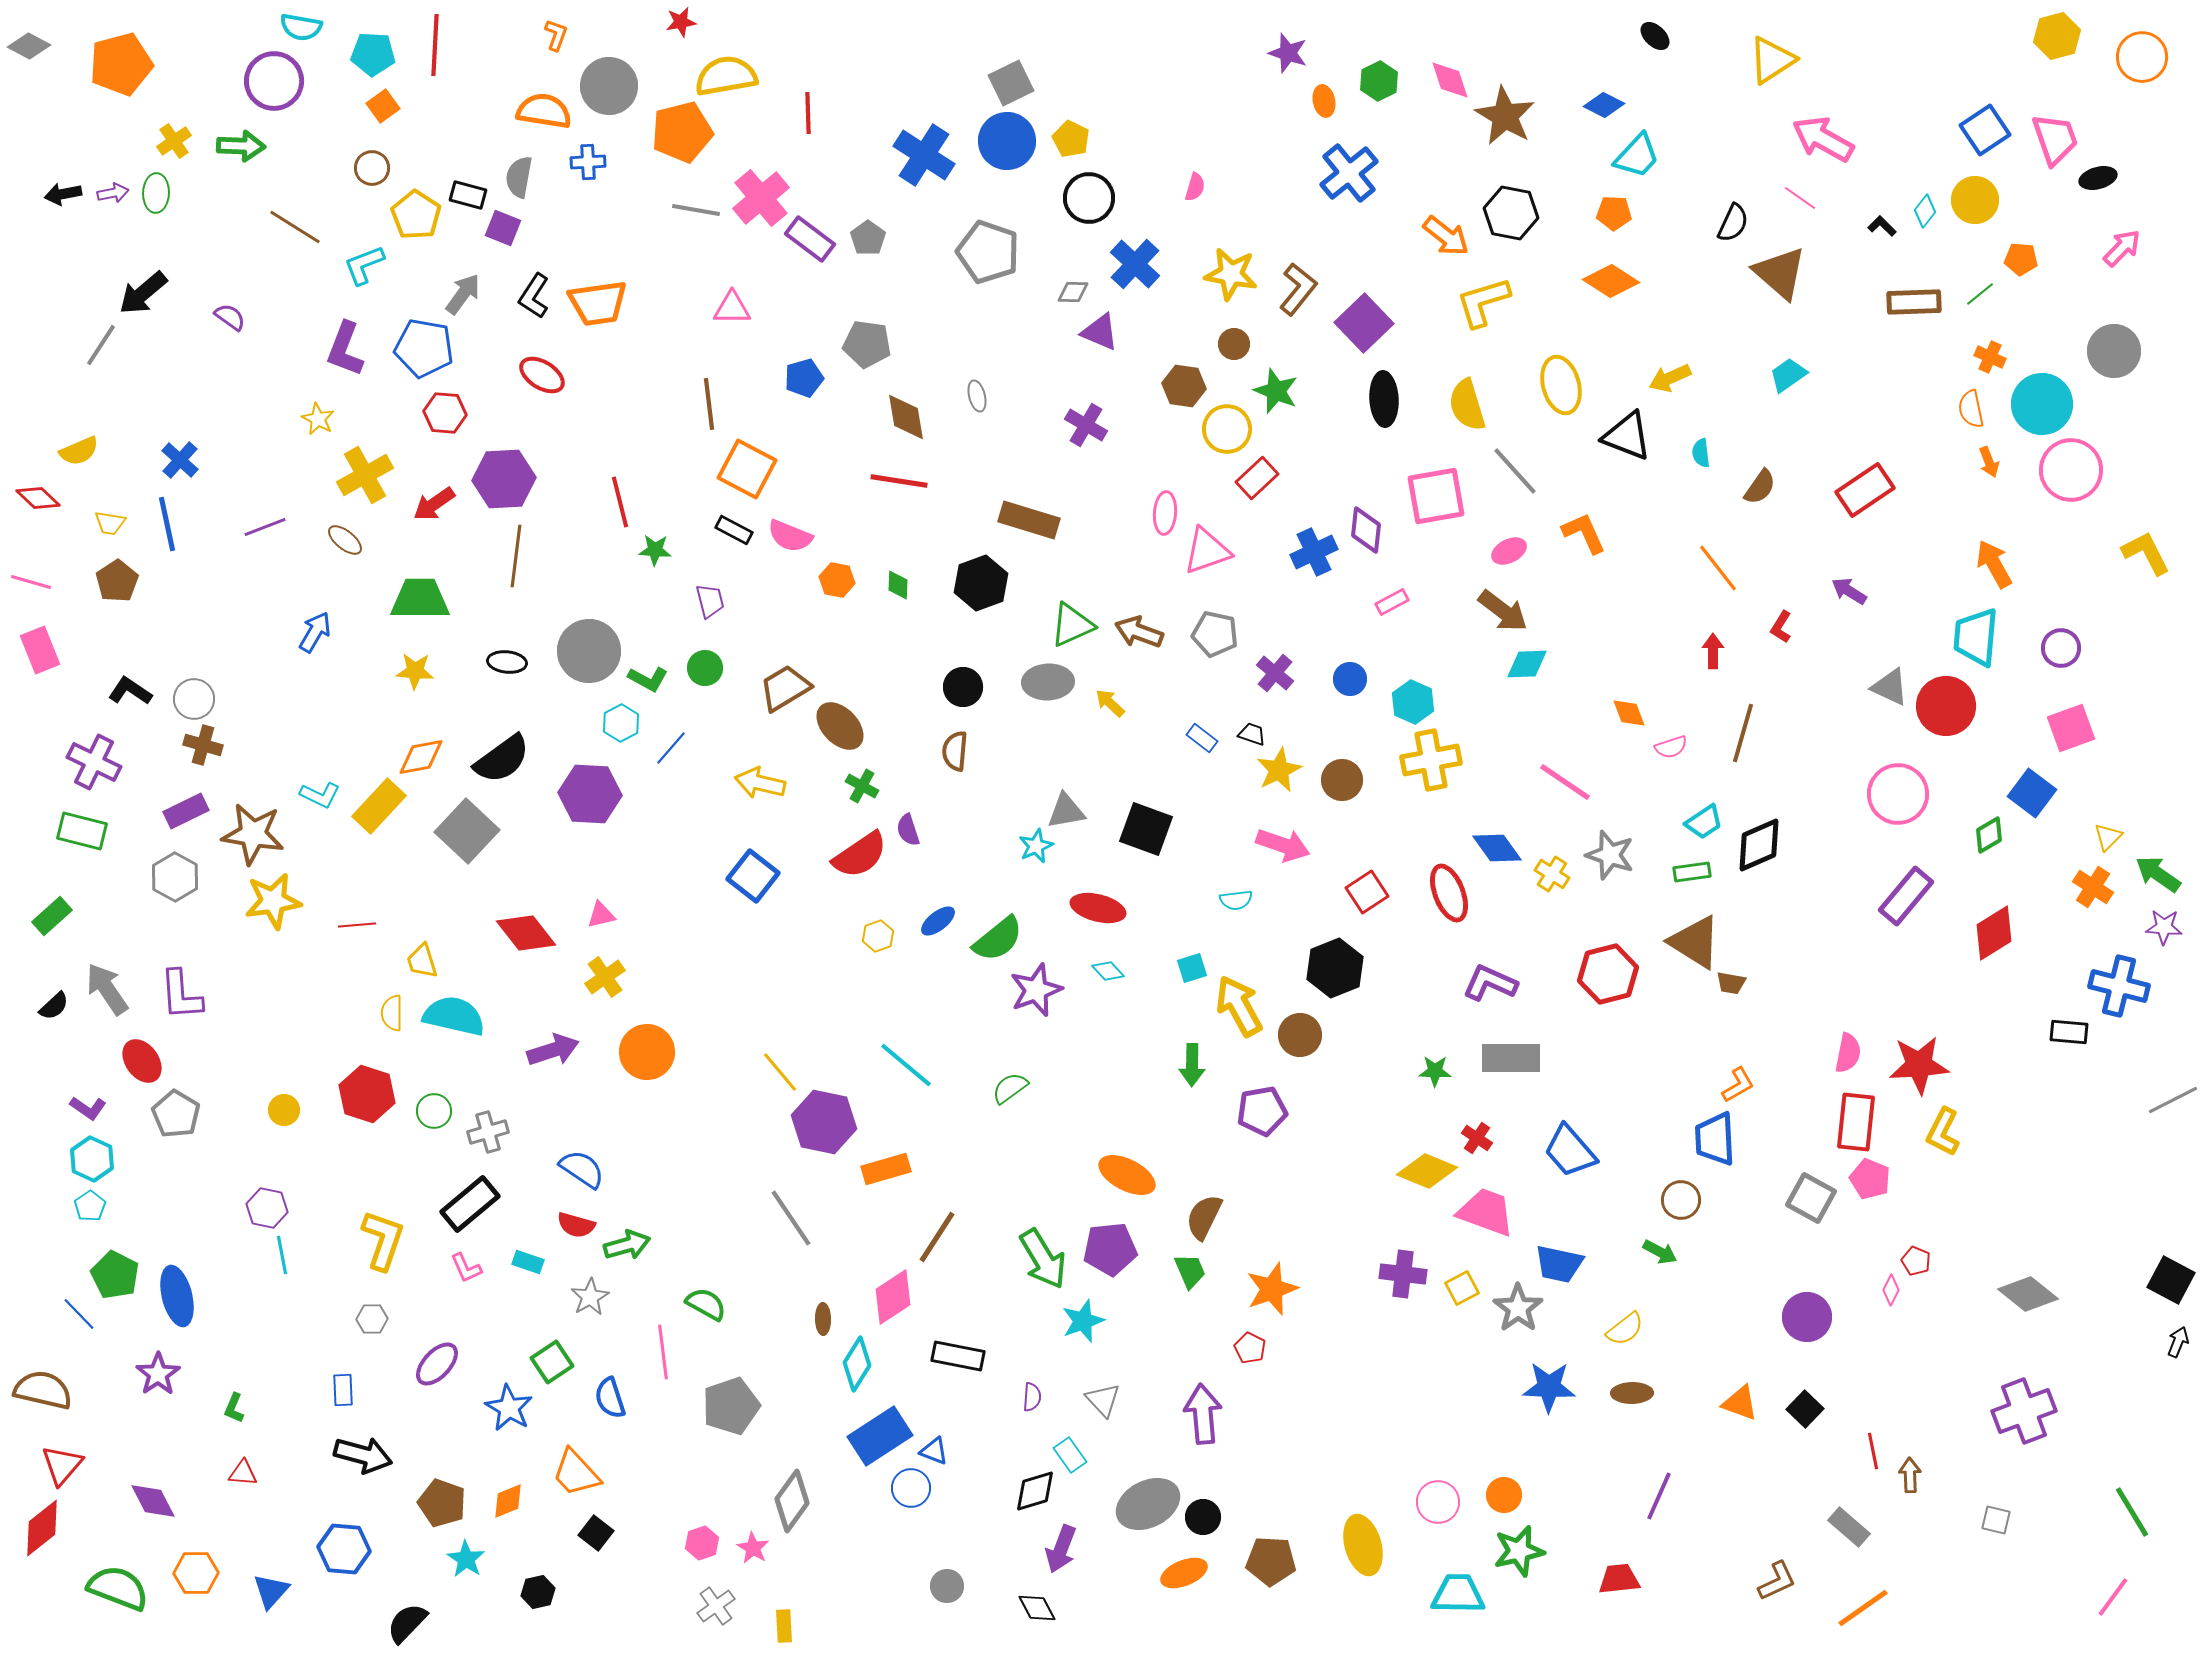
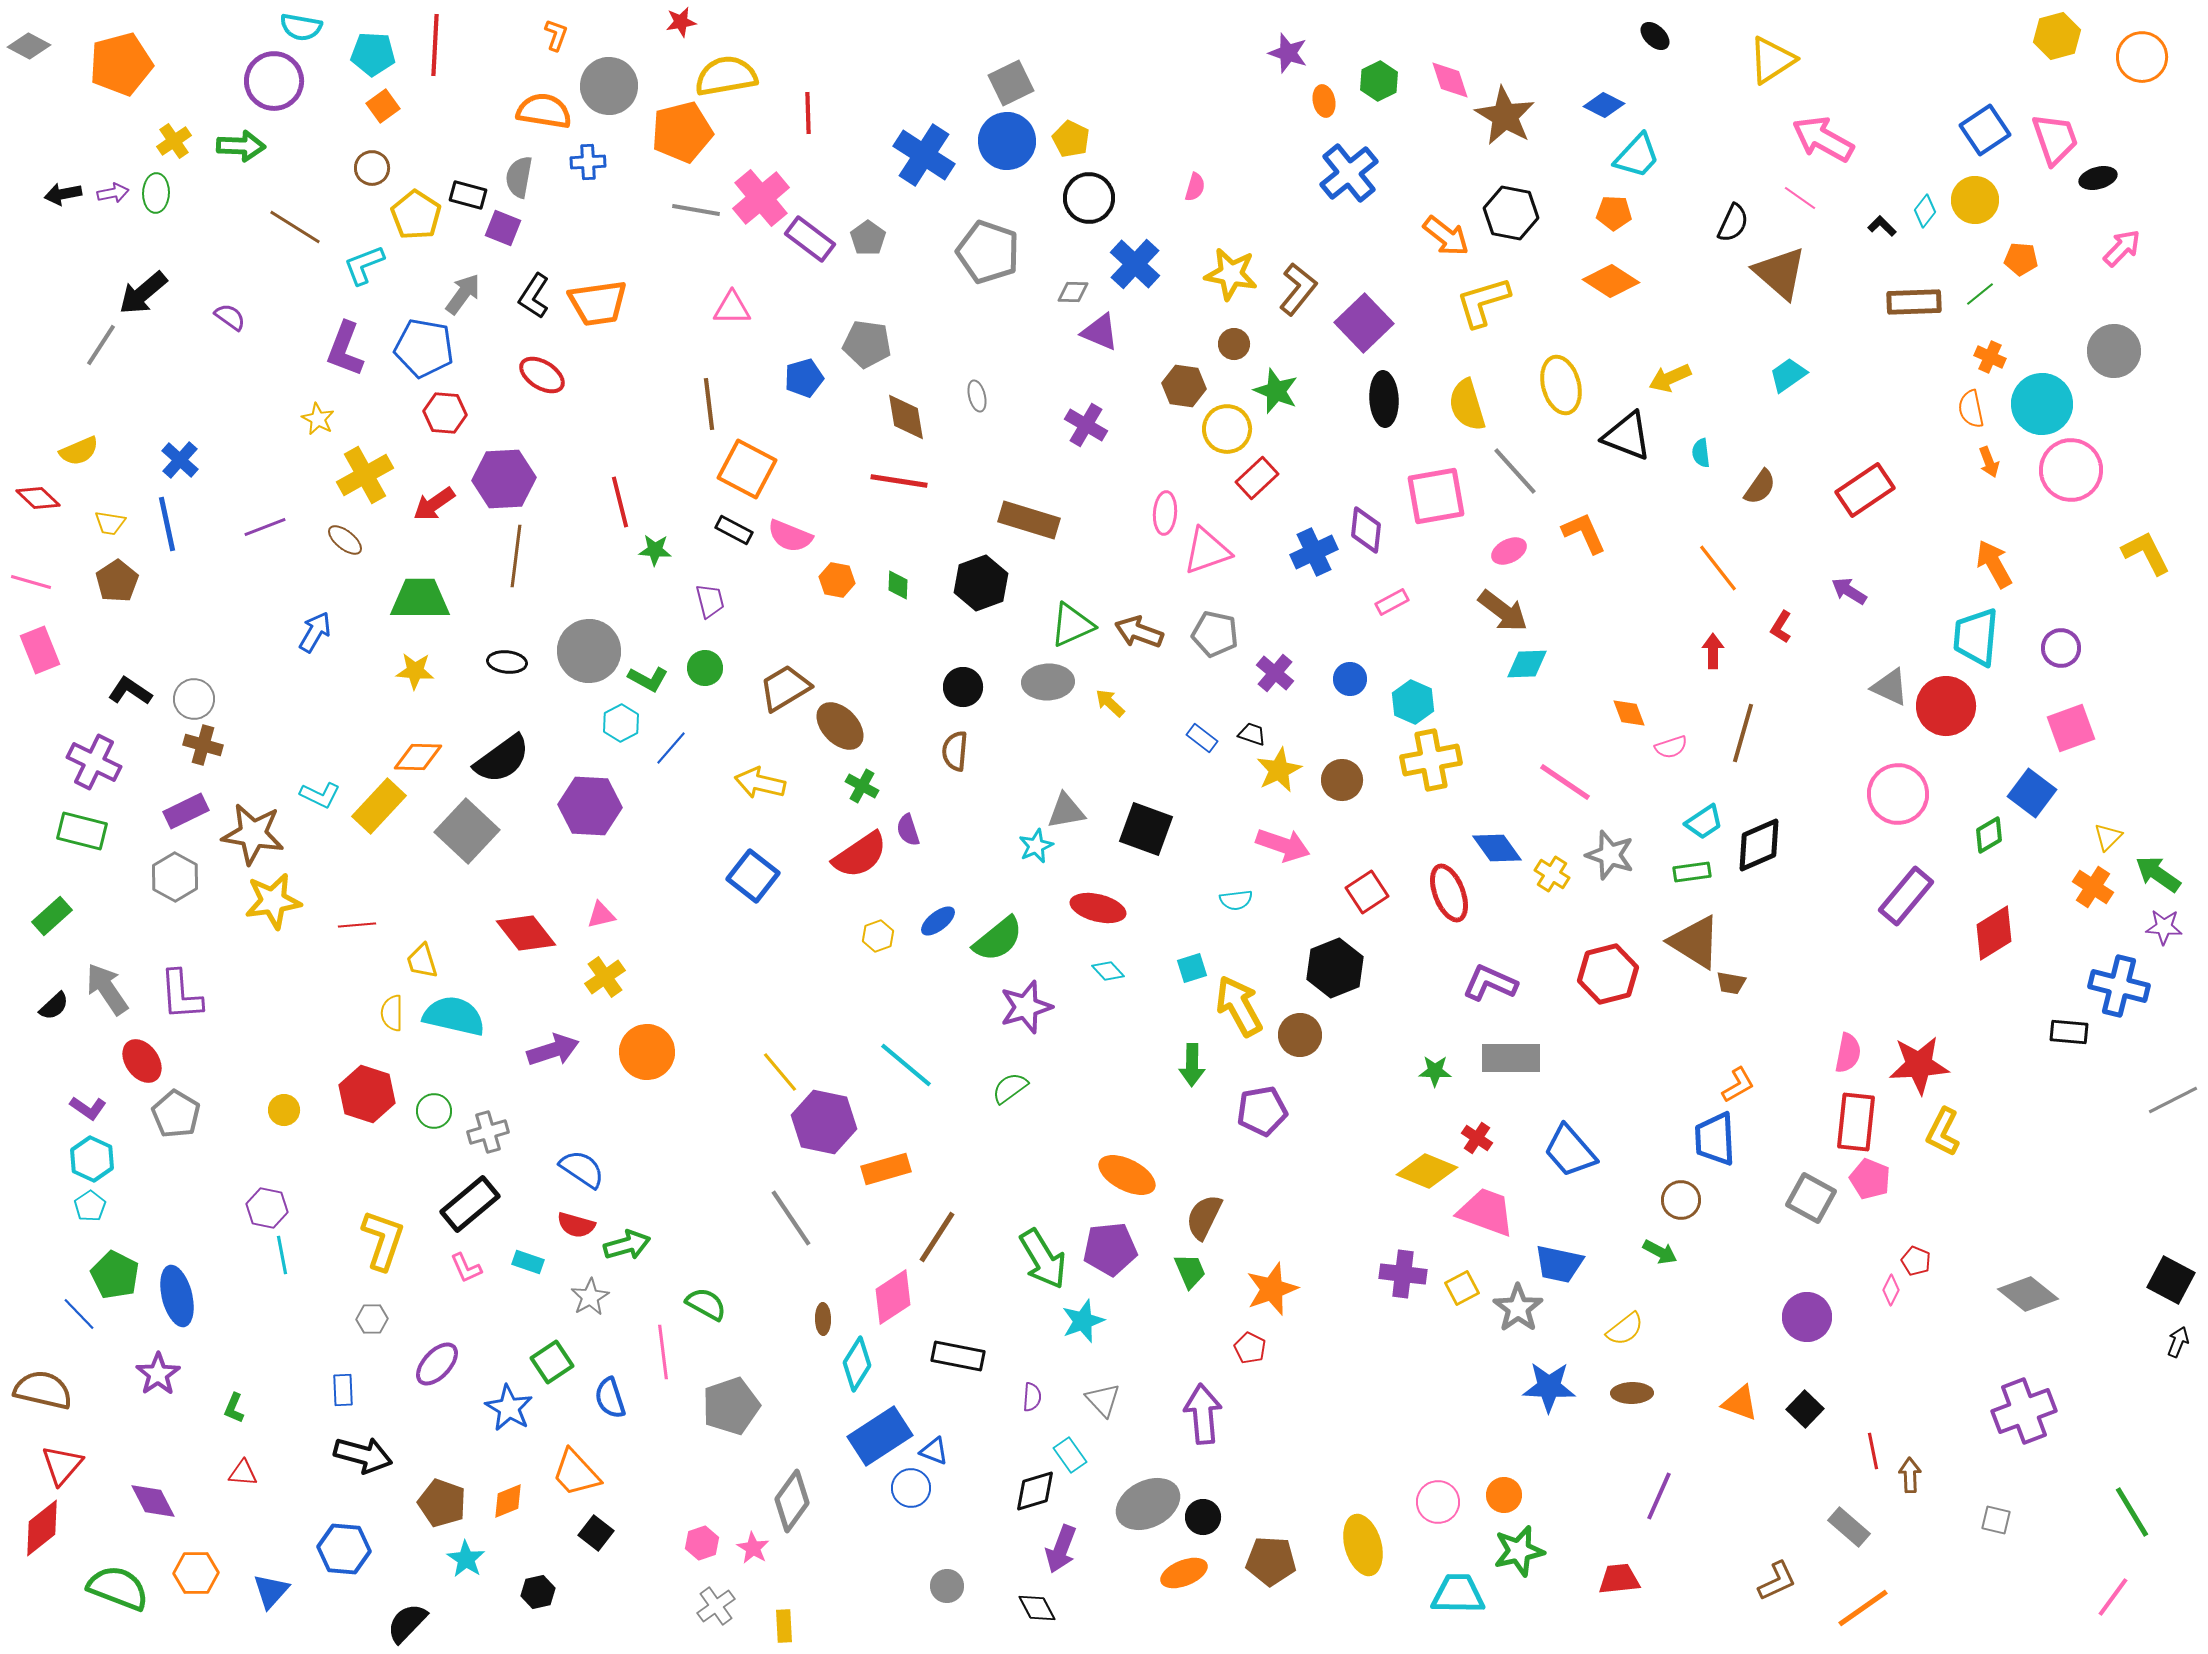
orange diamond at (421, 757): moved 3 px left; rotated 12 degrees clockwise
purple hexagon at (590, 794): moved 12 px down
purple star at (1036, 990): moved 10 px left, 17 px down; rotated 4 degrees clockwise
